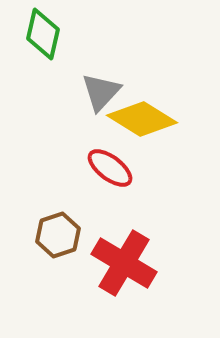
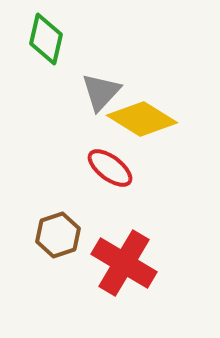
green diamond: moved 3 px right, 5 px down
